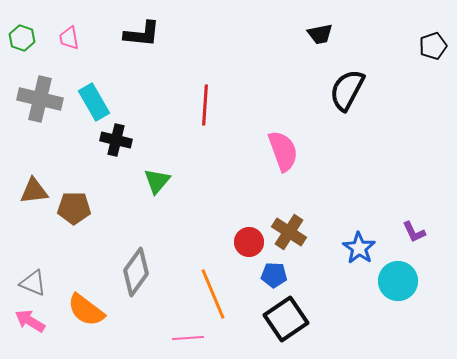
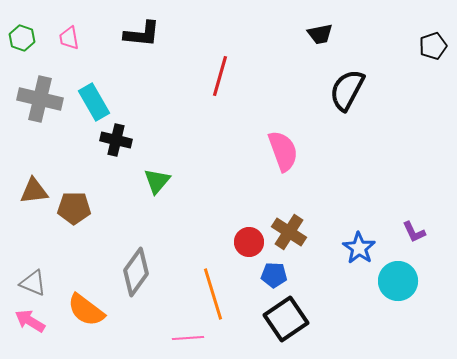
red line: moved 15 px right, 29 px up; rotated 12 degrees clockwise
orange line: rotated 6 degrees clockwise
